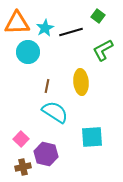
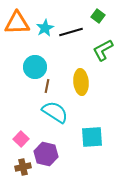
cyan circle: moved 7 px right, 15 px down
